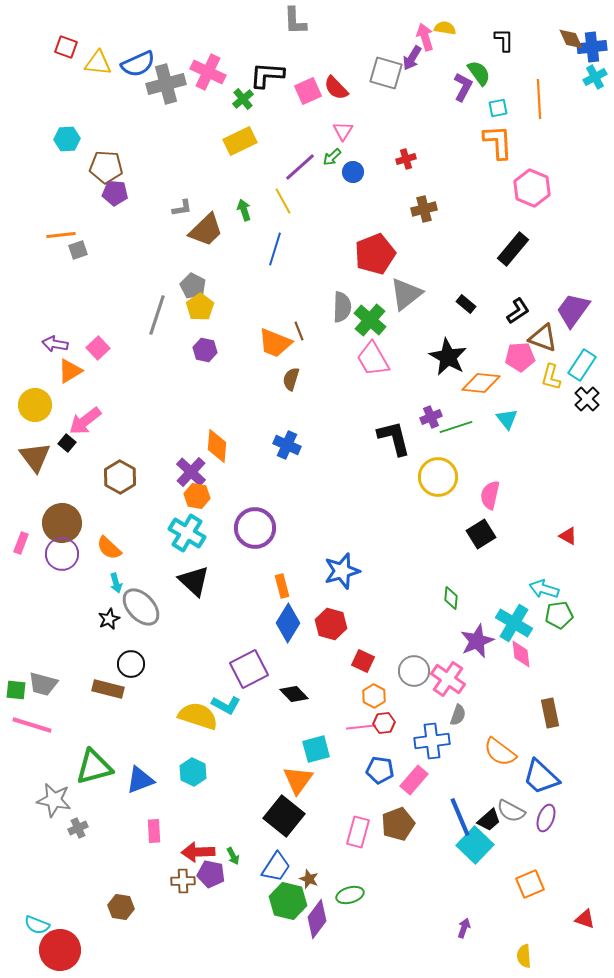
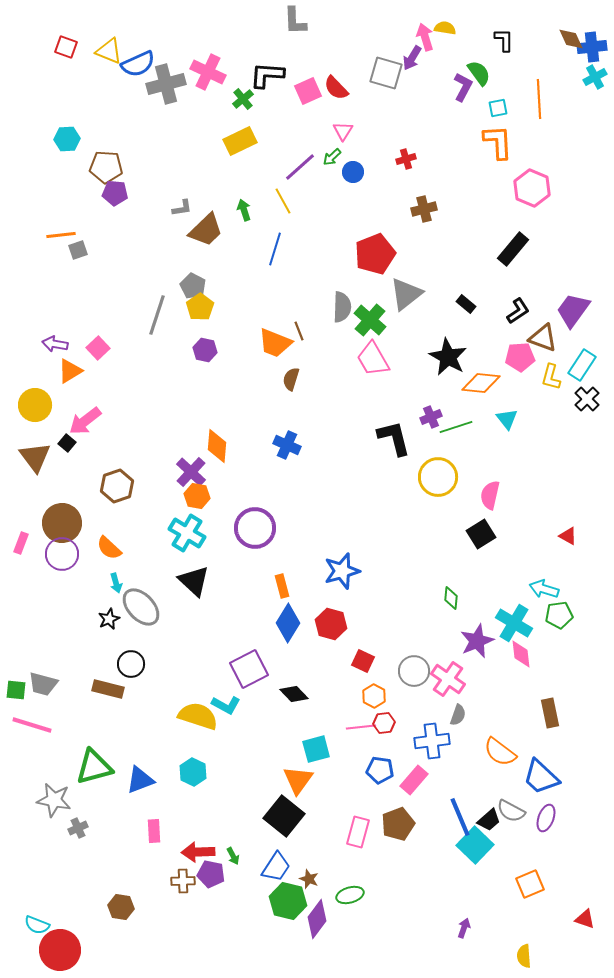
yellow triangle at (98, 63): moved 11 px right, 12 px up; rotated 16 degrees clockwise
brown hexagon at (120, 477): moved 3 px left, 9 px down; rotated 12 degrees clockwise
